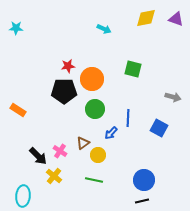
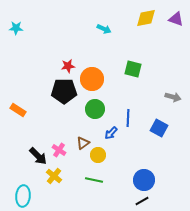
pink cross: moved 1 px left, 1 px up
black line: rotated 16 degrees counterclockwise
